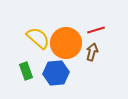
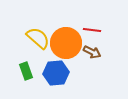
red line: moved 4 px left; rotated 24 degrees clockwise
brown arrow: rotated 102 degrees clockwise
